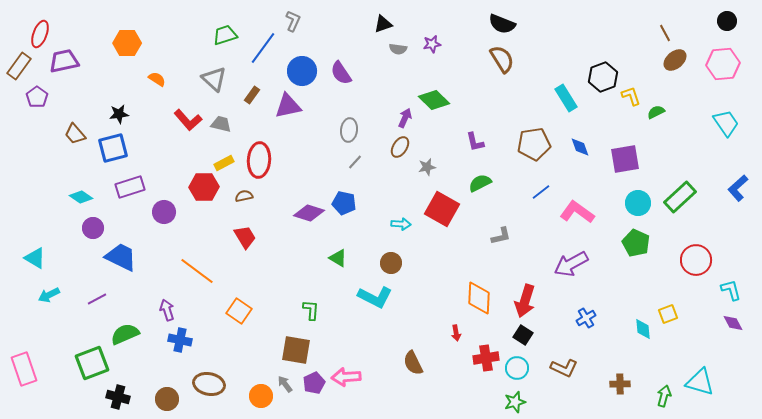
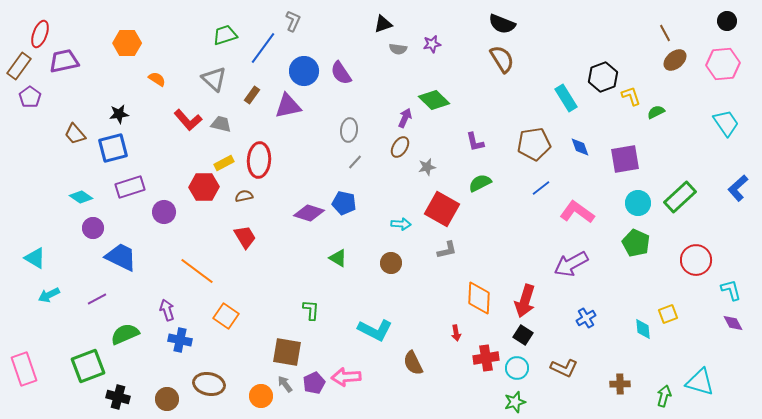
blue circle at (302, 71): moved 2 px right
purple pentagon at (37, 97): moved 7 px left
blue line at (541, 192): moved 4 px up
gray L-shape at (501, 236): moved 54 px left, 14 px down
cyan L-shape at (375, 297): moved 33 px down
orange square at (239, 311): moved 13 px left, 5 px down
brown square at (296, 350): moved 9 px left, 2 px down
green square at (92, 363): moved 4 px left, 3 px down
